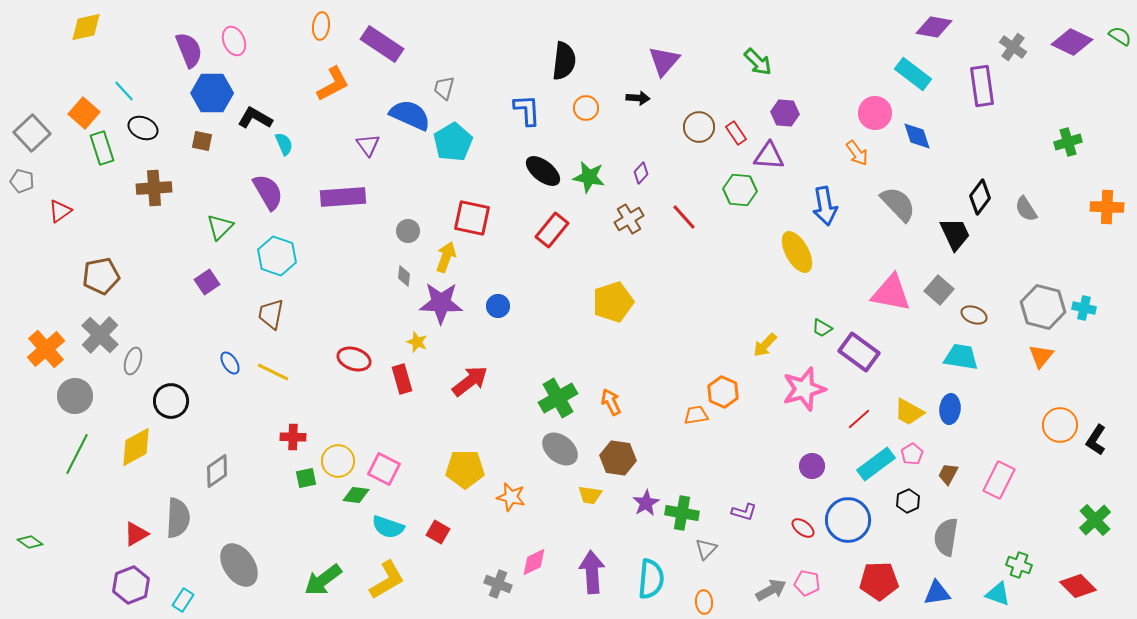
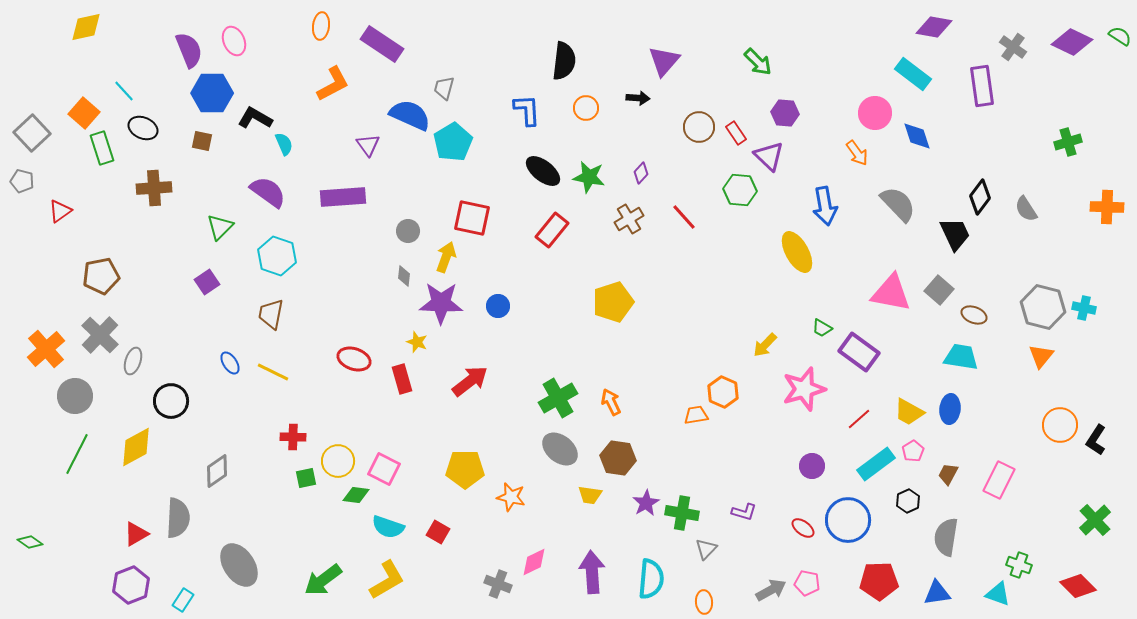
purple triangle at (769, 156): rotated 40 degrees clockwise
purple semicircle at (268, 192): rotated 24 degrees counterclockwise
pink pentagon at (912, 454): moved 1 px right, 3 px up
